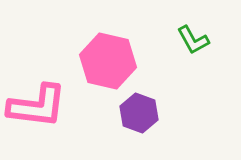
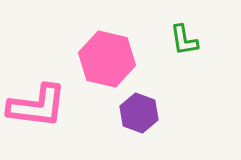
green L-shape: moved 9 px left; rotated 20 degrees clockwise
pink hexagon: moved 1 px left, 2 px up
